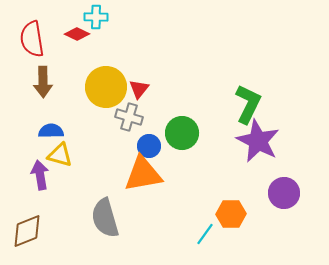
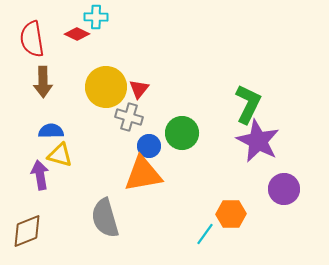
purple circle: moved 4 px up
